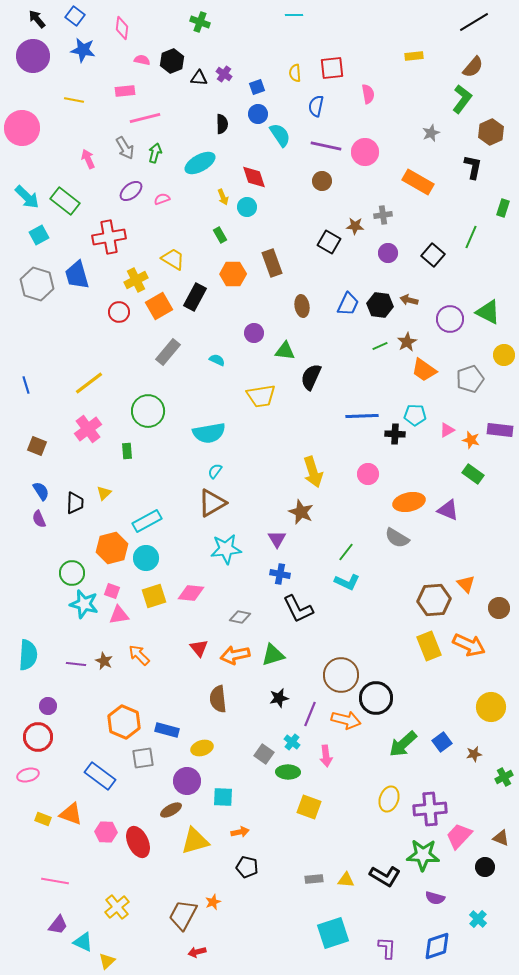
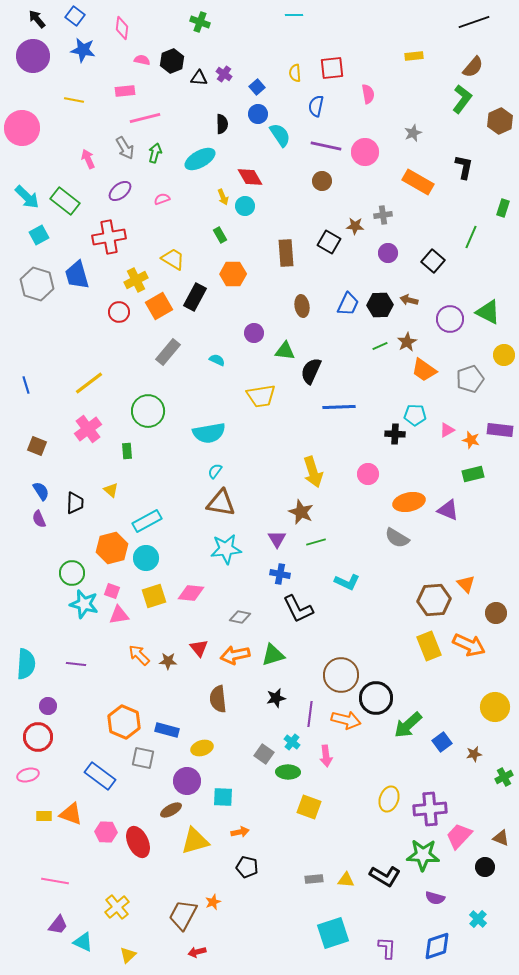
black line at (474, 22): rotated 12 degrees clockwise
blue square at (257, 87): rotated 21 degrees counterclockwise
brown hexagon at (491, 132): moved 9 px right, 11 px up
gray star at (431, 133): moved 18 px left
cyan ellipse at (200, 163): moved 4 px up
black L-shape at (473, 167): moved 9 px left
red diamond at (254, 177): moved 4 px left; rotated 12 degrees counterclockwise
purple ellipse at (131, 191): moved 11 px left
cyan circle at (247, 207): moved 2 px left, 1 px up
black square at (433, 255): moved 6 px down
brown rectangle at (272, 263): moved 14 px right, 10 px up; rotated 16 degrees clockwise
black hexagon at (380, 305): rotated 10 degrees counterclockwise
black semicircle at (311, 377): moved 6 px up
blue line at (362, 416): moved 23 px left, 9 px up
green rectangle at (473, 474): rotated 50 degrees counterclockwise
yellow triangle at (104, 493): moved 7 px right, 3 px up; rotated 35 degrees counterclockwise
brown triangle at (212, 503): moved 9 px right; rotated 40 degrees clockwise
green line at (346, 552): moved 30 px left, 10 px up; rotated 36 degrees clockwise
brown circle at (499, 608): moved 3 px left, 5 px down
cyan semicircle at (28, 655): moved 2 px left, 9 px down
brown star at (104, 661): moved 64 px right; rotated 24 degrees counterclockwise
black star at (279, 698): moved 3 px left
yellow circle at (491, 707): moved 4 px right
purple line at (310, 714): rotated 15 degrees counterclockwise
green arrow at (403, 744): moved 5 px right, 19 px up
gray square at (143, 758): rotated 20 degrees clockwise
yellow rectangle at (43, 819): moved 1 px right, 3 px up; rotated 21 degrees counterclockwise
yellow triangle at (107, 961): moved 21 px right, 6 px up
